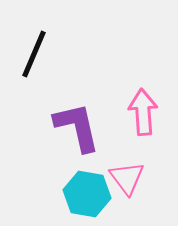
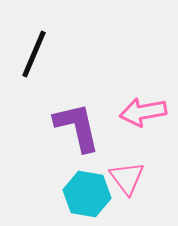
pink arrow: rotated 96 degrees counterclockwise
